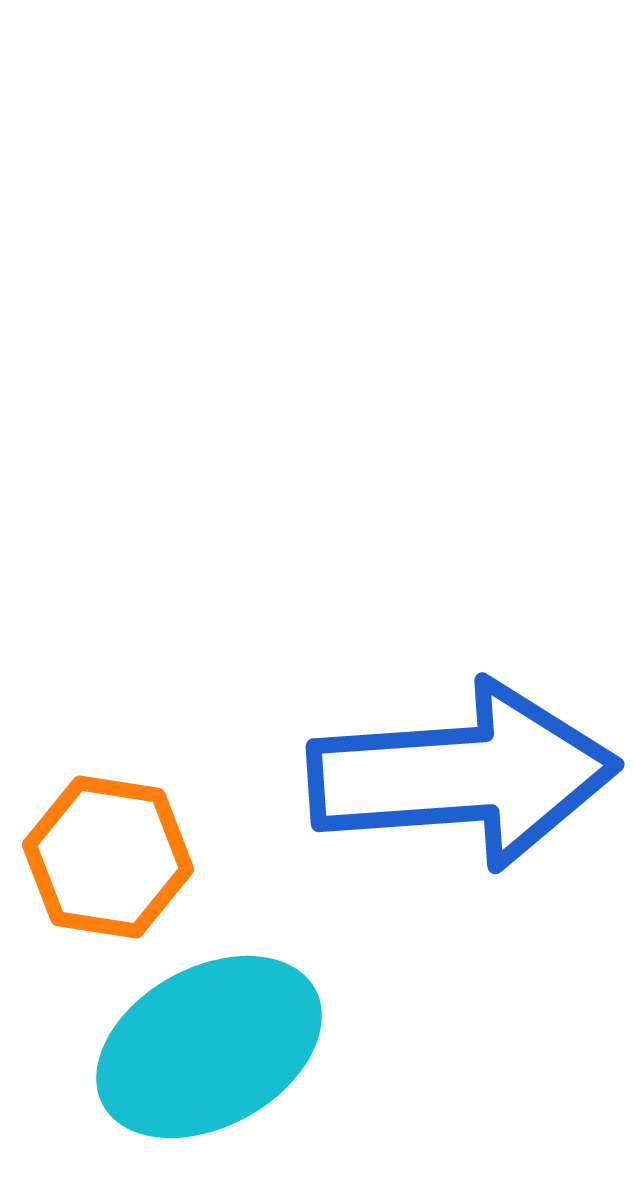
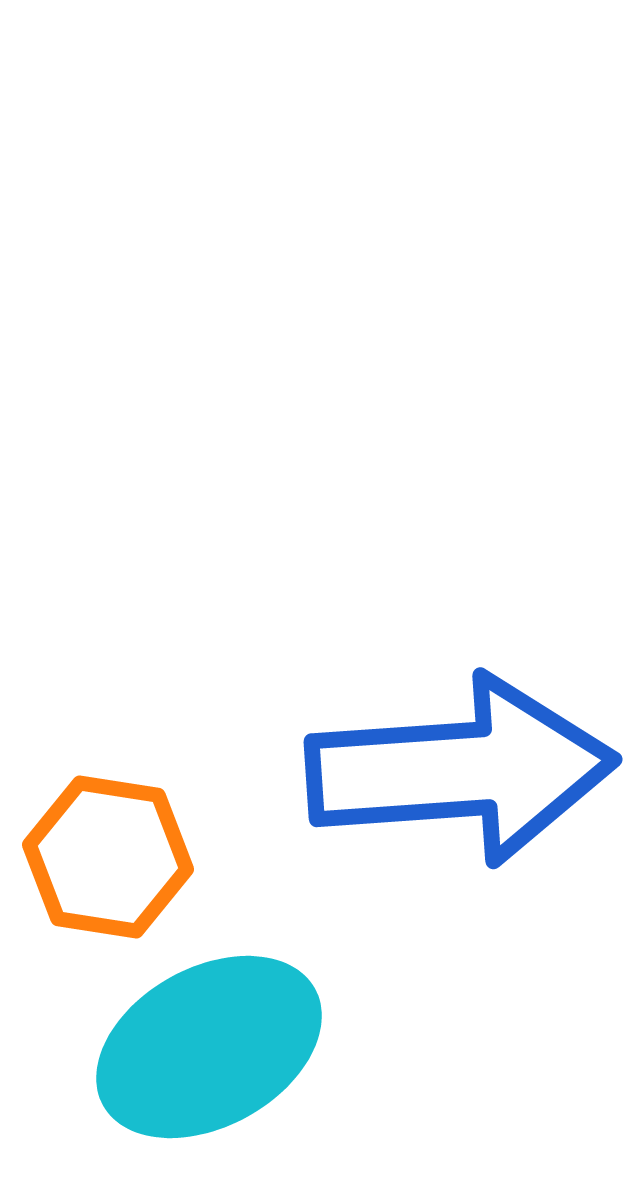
blue arrow: moved 2 px left, 5 px up
